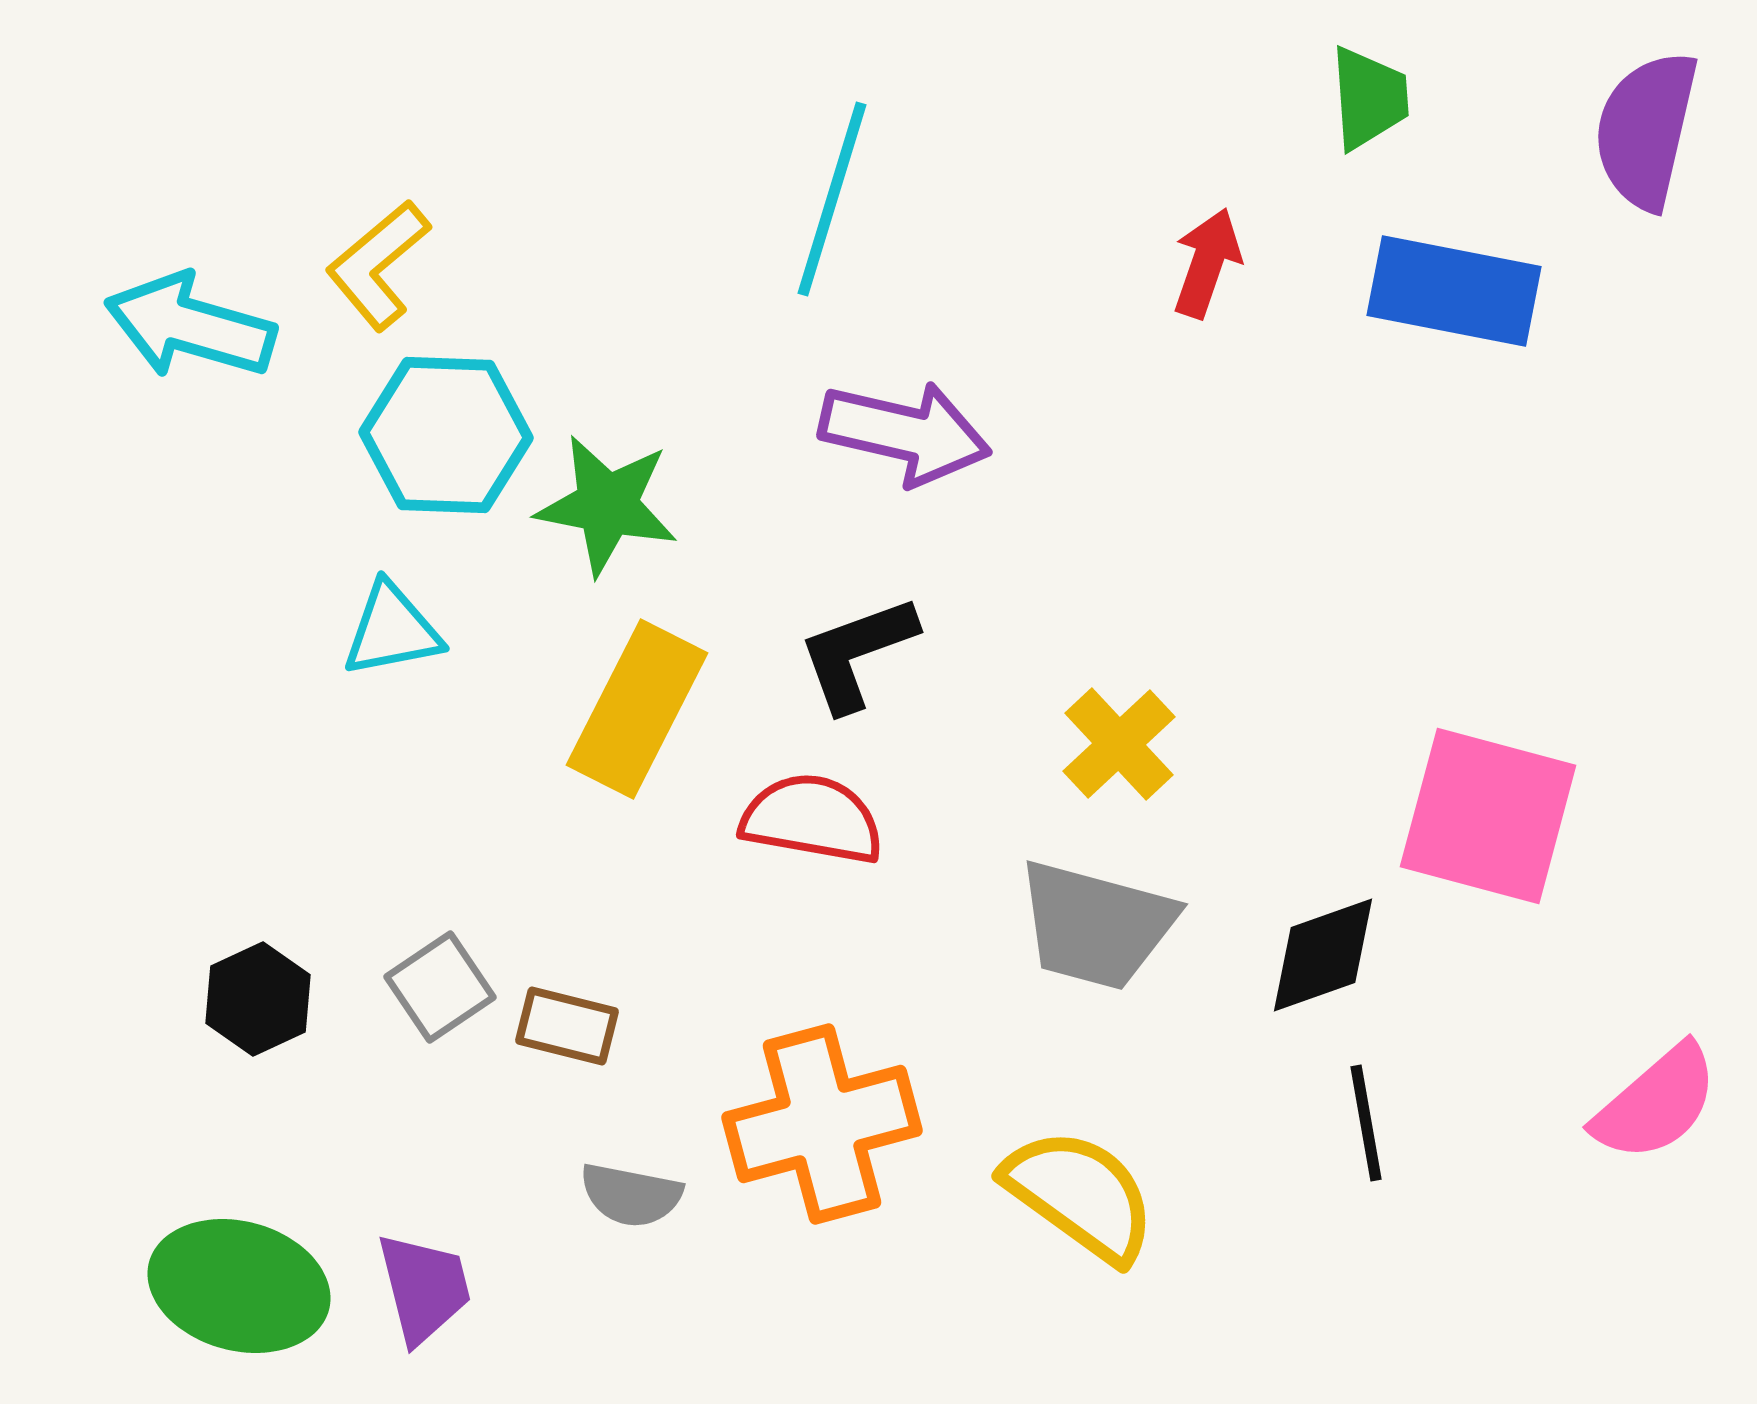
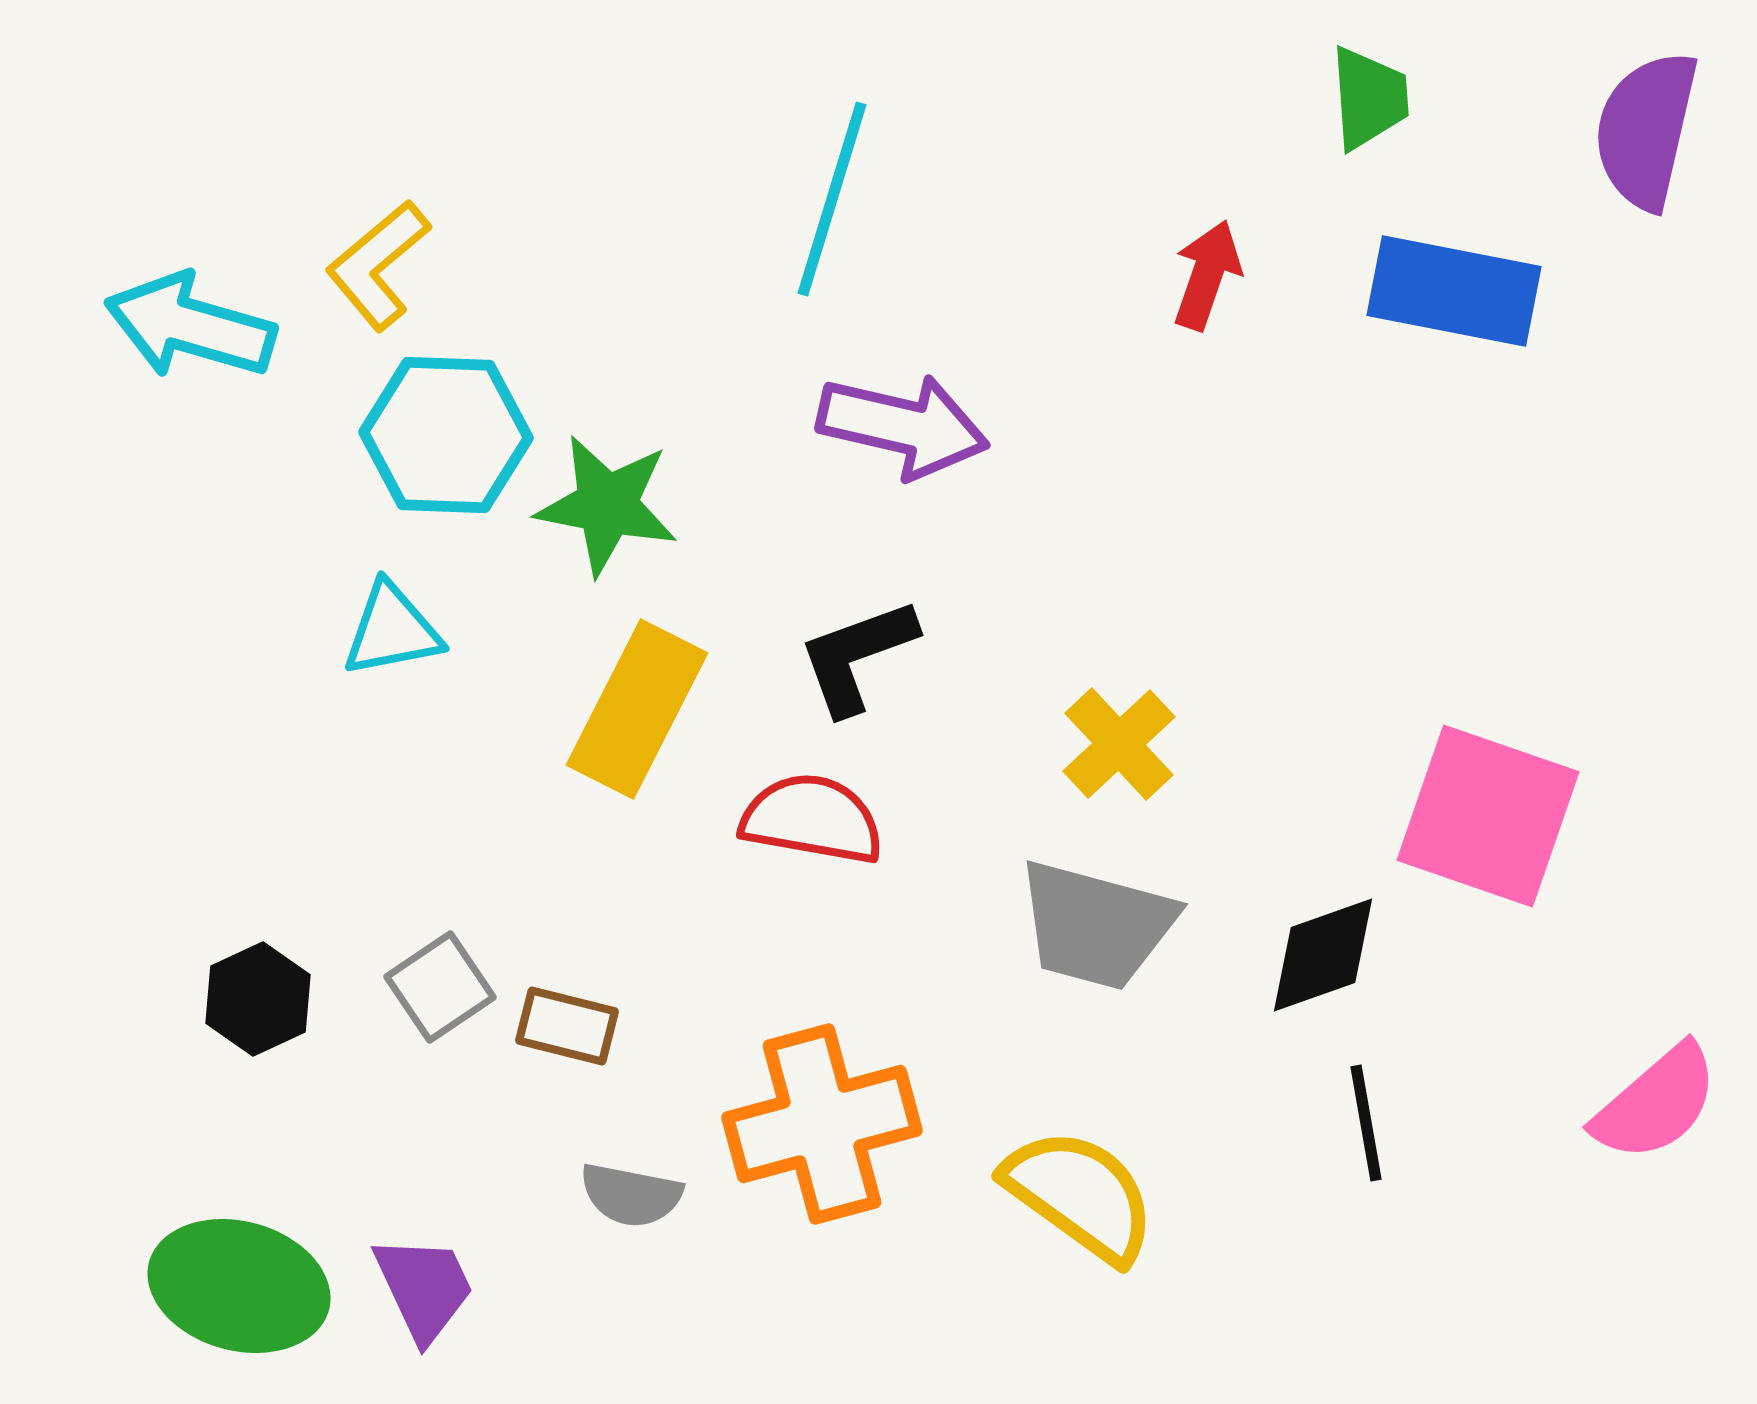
red arrow: moved 12 px down
purple arrow: moved 2 px left, 7 px up
black L-shape: moved 3 px down
pink square: rotated 4 degrees clockwise
purple trapezoid: rotated 11 degrees counterclockwise
